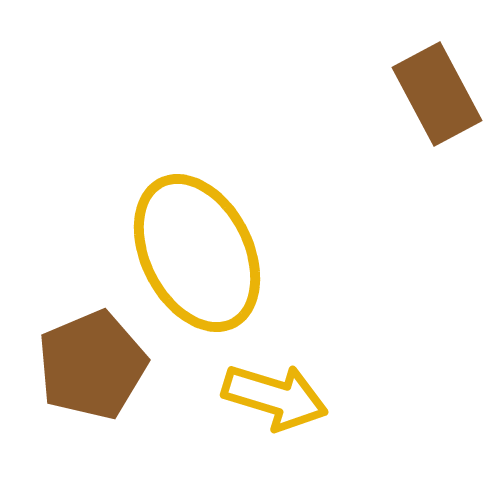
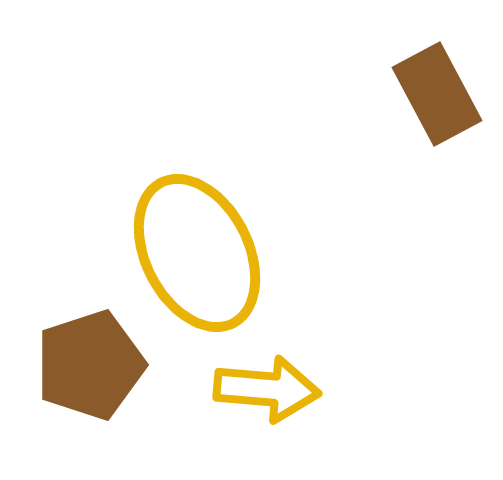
brown pentagon: moved 2 px left; rotated 5 degrees clockwise
yellow arrow: moved 8 px left, 8 px up; rotated 12 degrees counterclockwise
